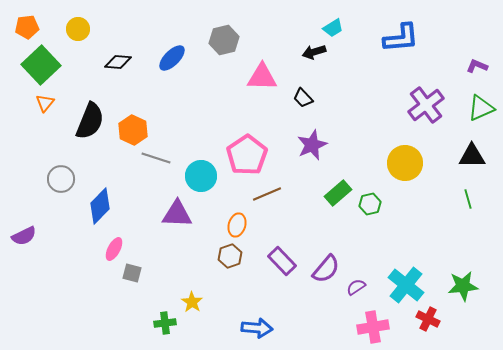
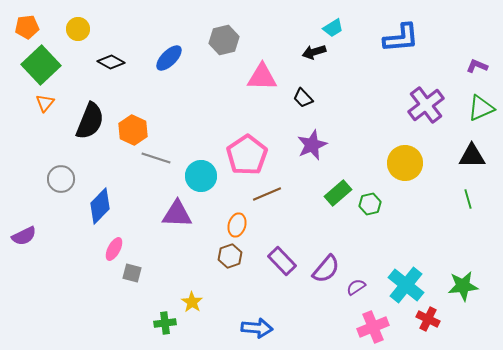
blue ellipse at (172, 58): moved 3 px left
black diamond at (118, 62): moved 7 px left; rotated 24 degrees clockwise
pink cross at (373, 327): rotated 12 degrees counterclockwise
